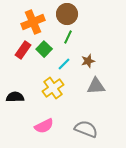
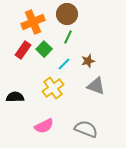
gray triangle: rotated 24 degrees clockwise
